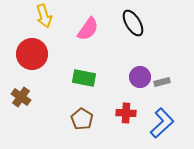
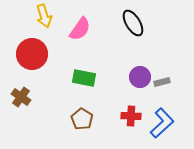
pink semicircle: moved 8 px left
red cross: moved 5 px right, 3 px down
